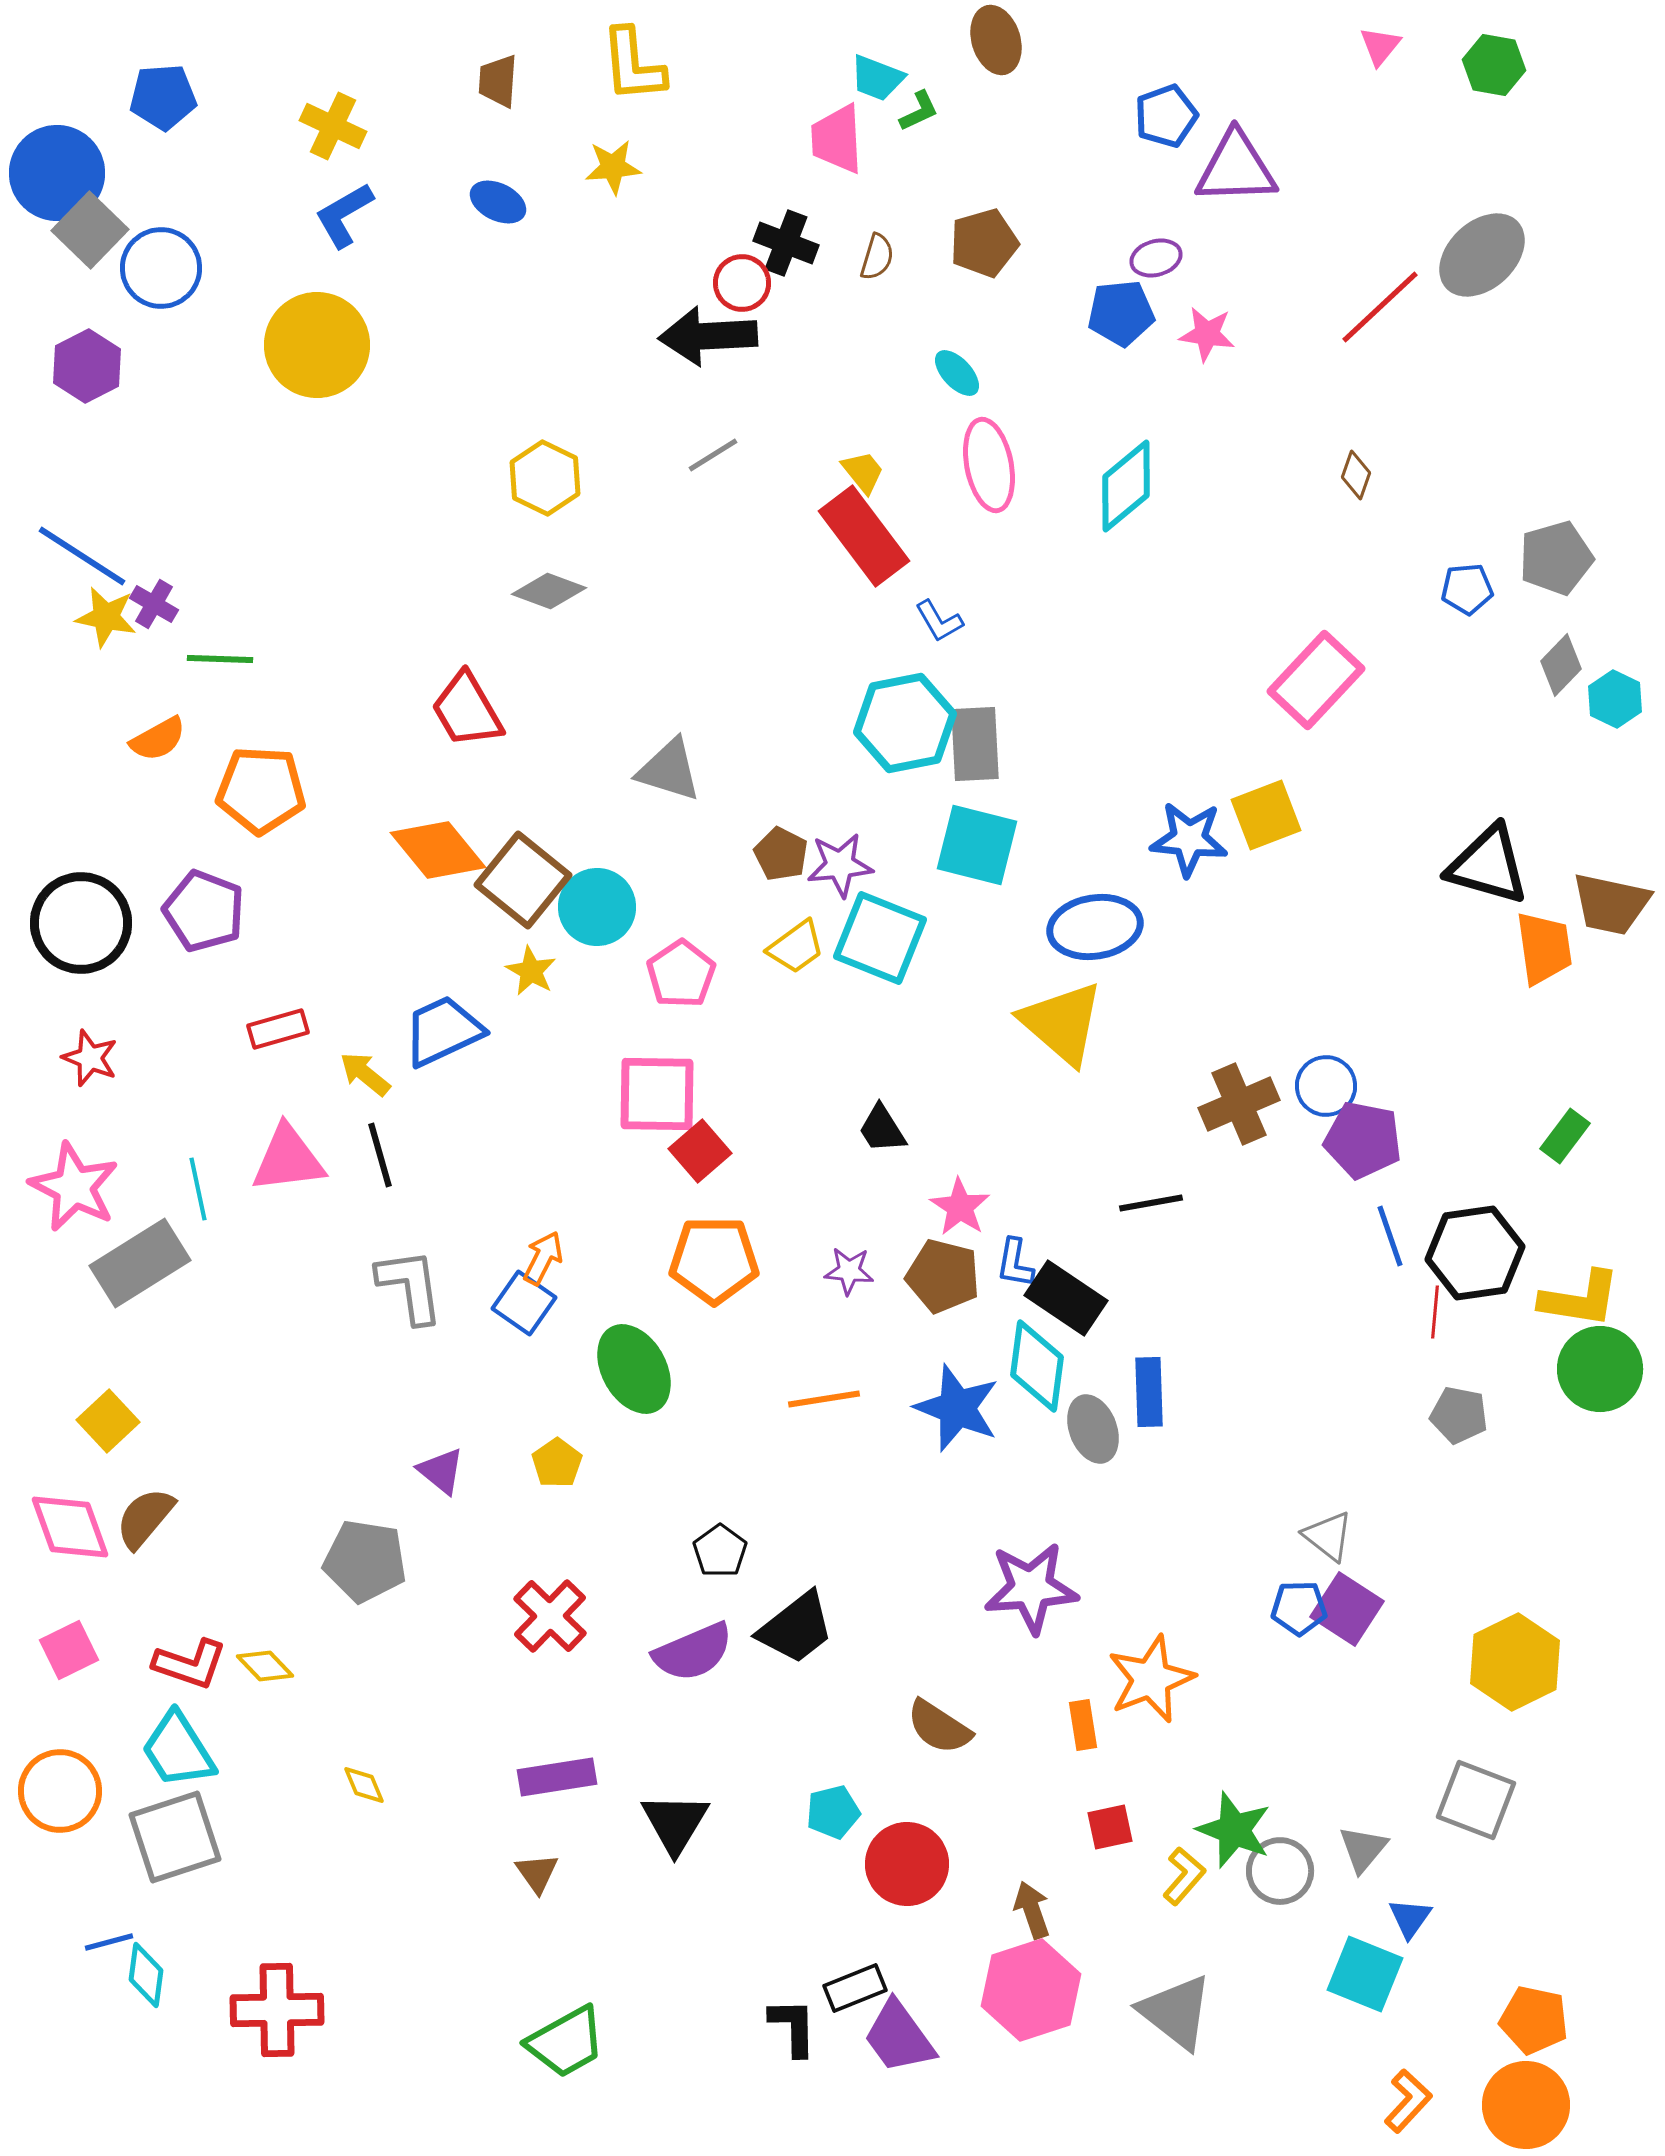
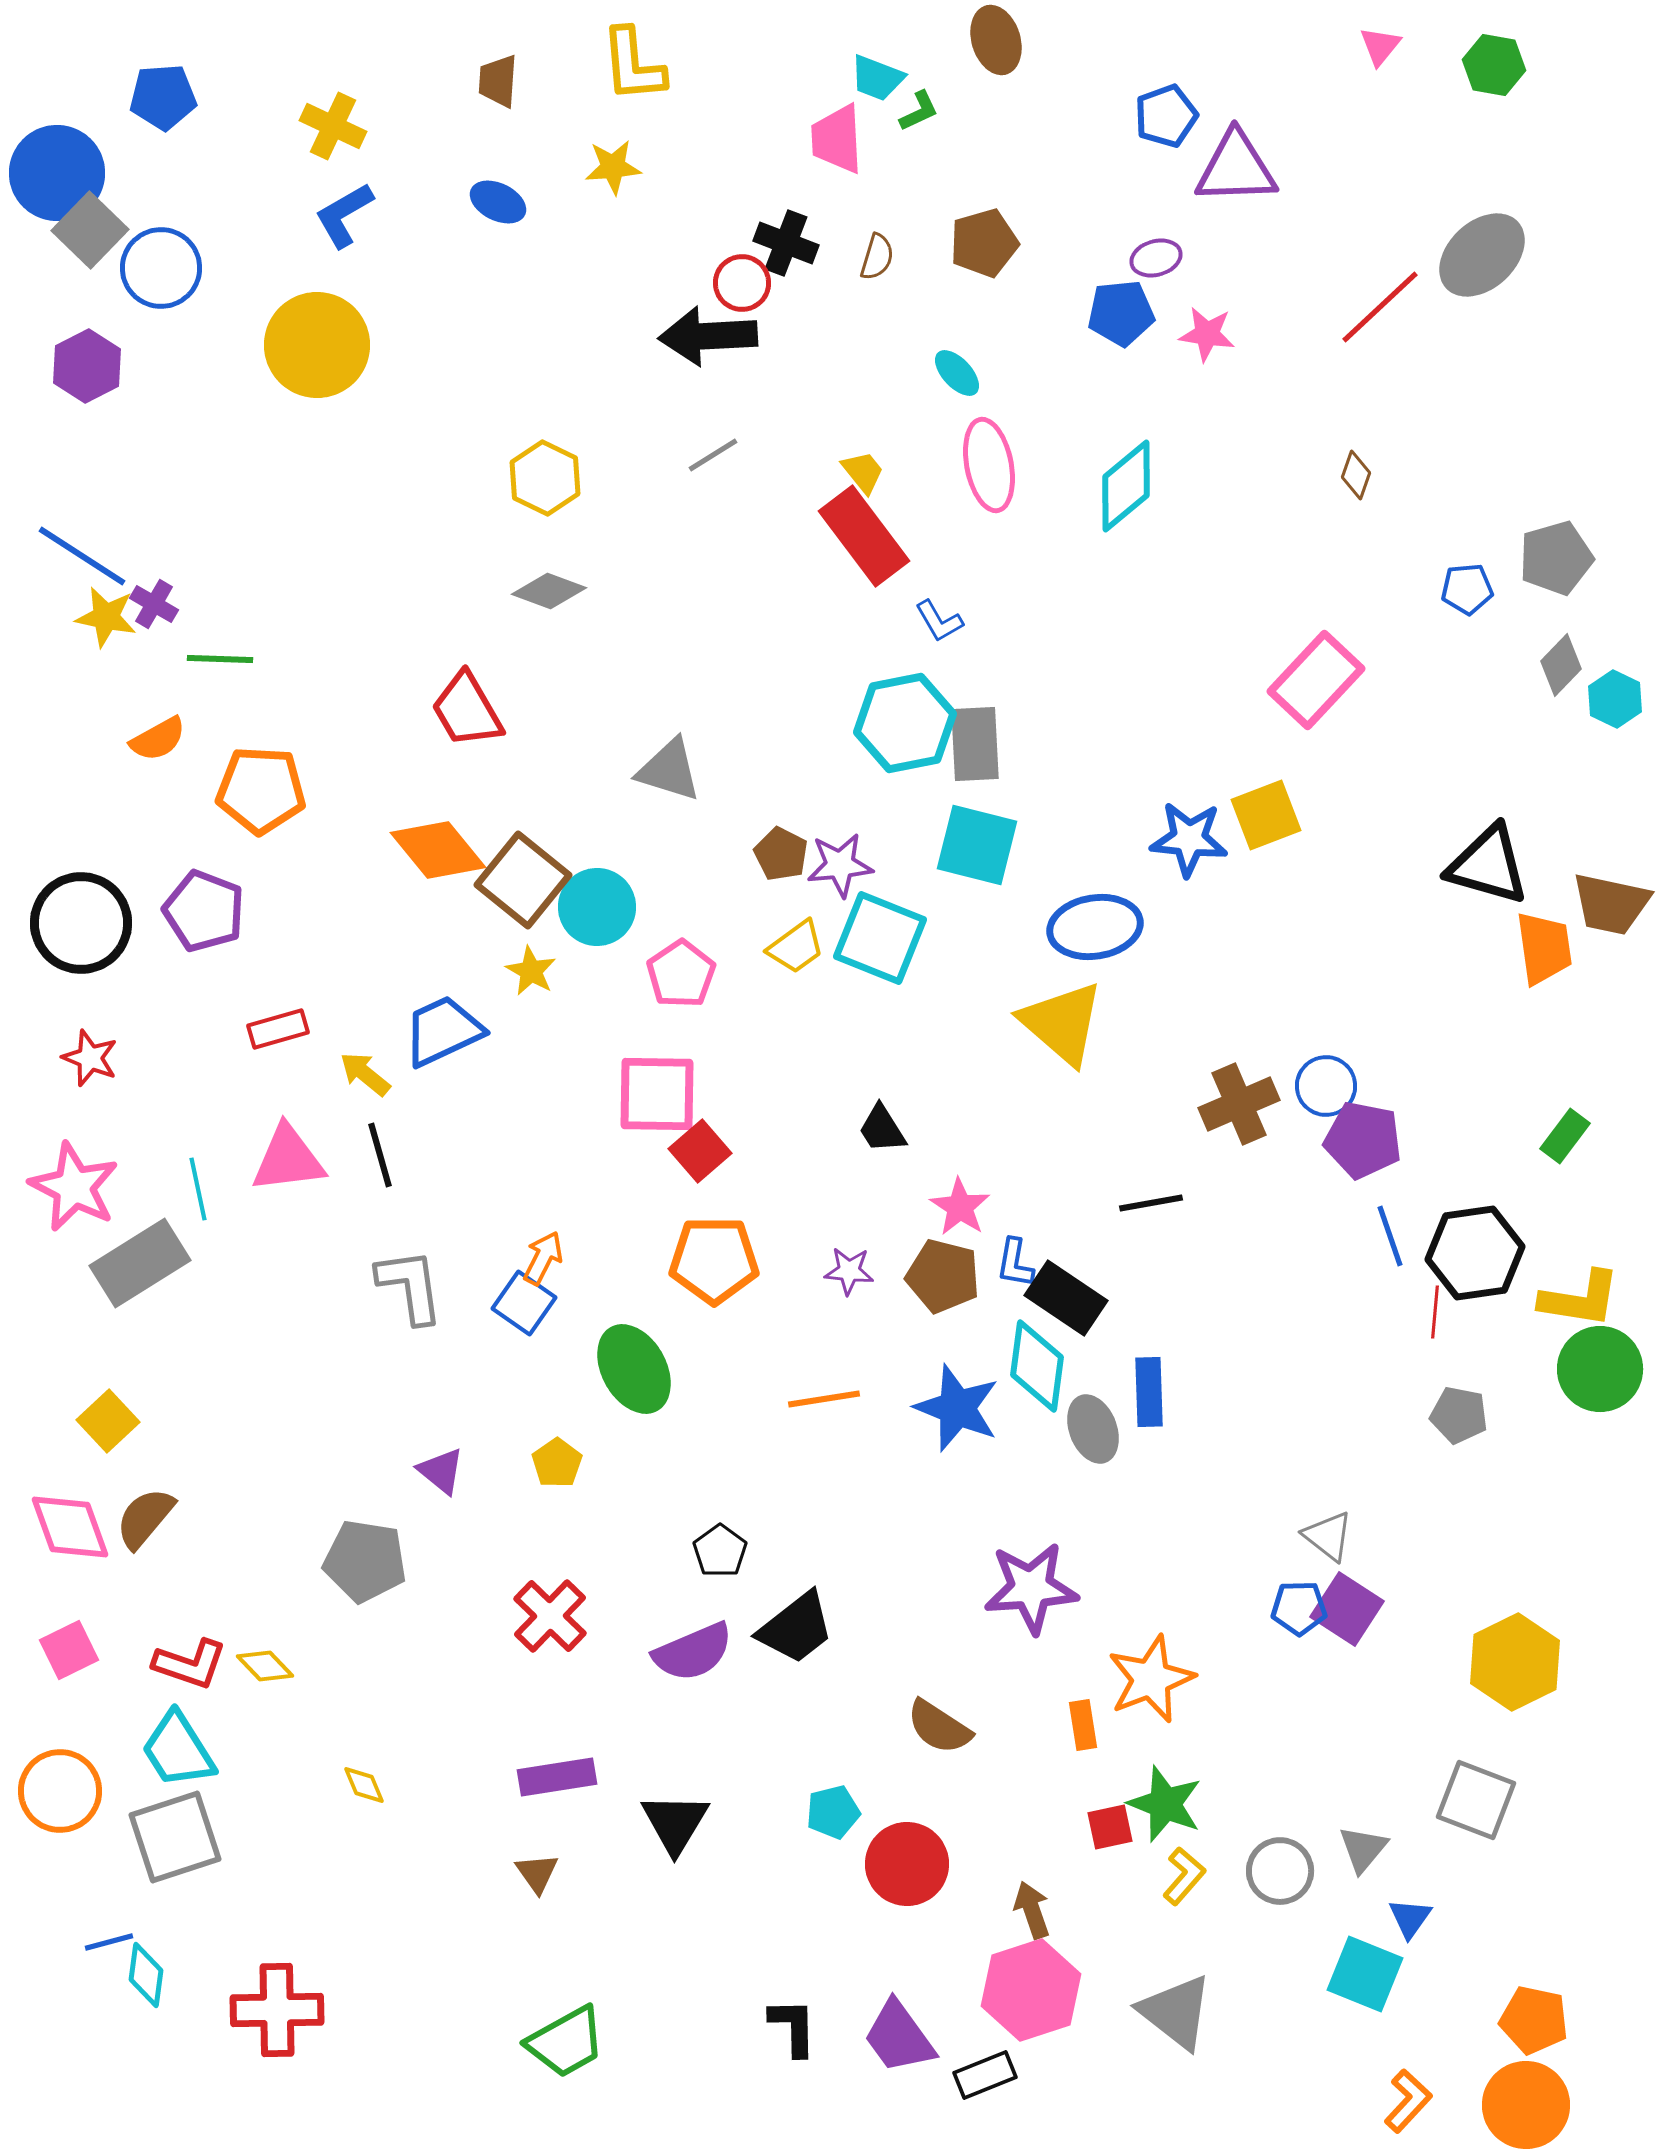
green star at (1234, 1830): moved 69 px left, 26 px up
black rectangle at (855, 1988): moved 130 px right, 87 px down
